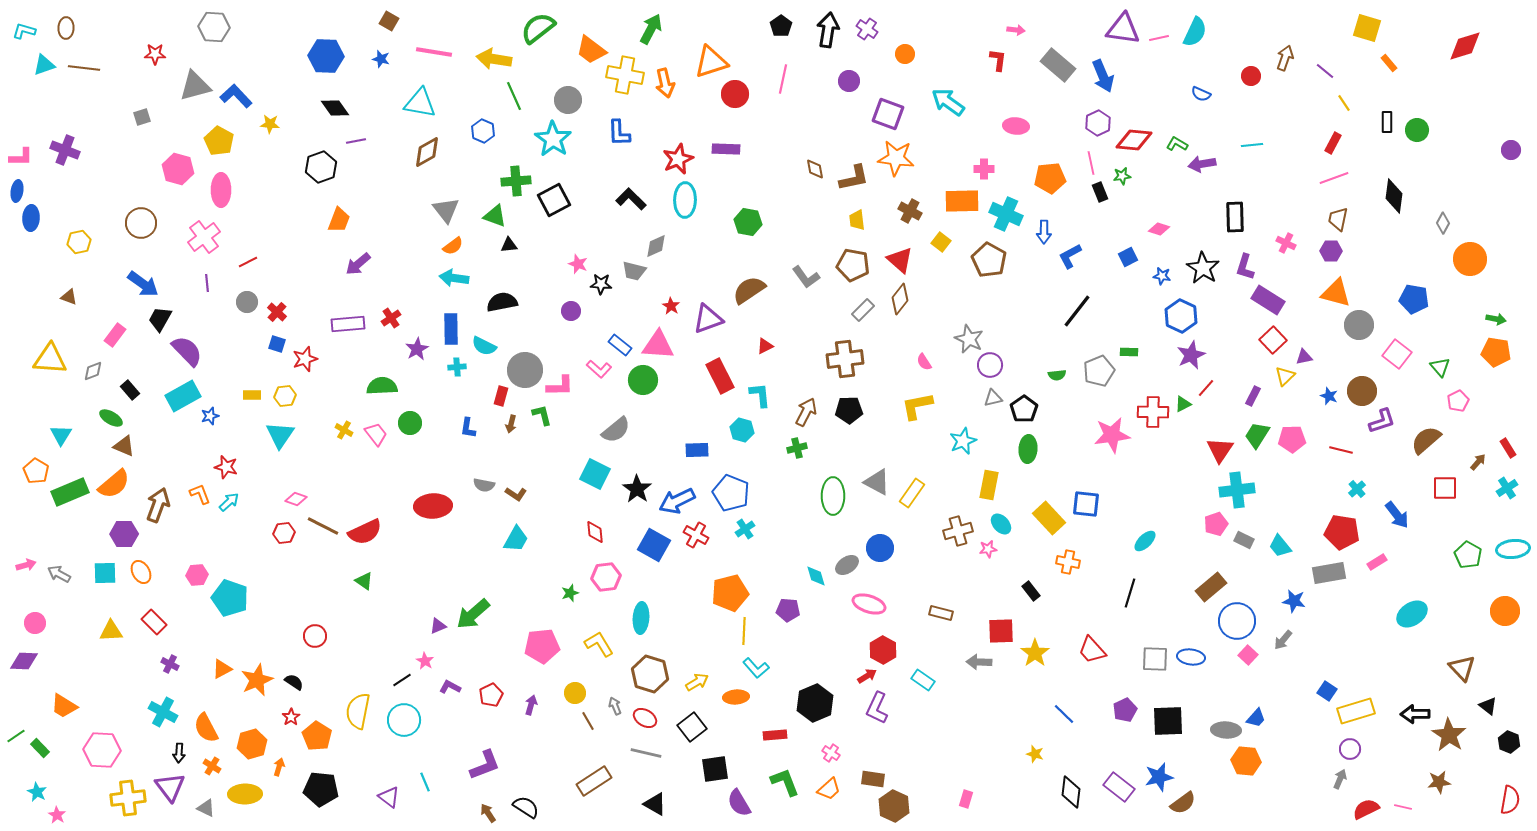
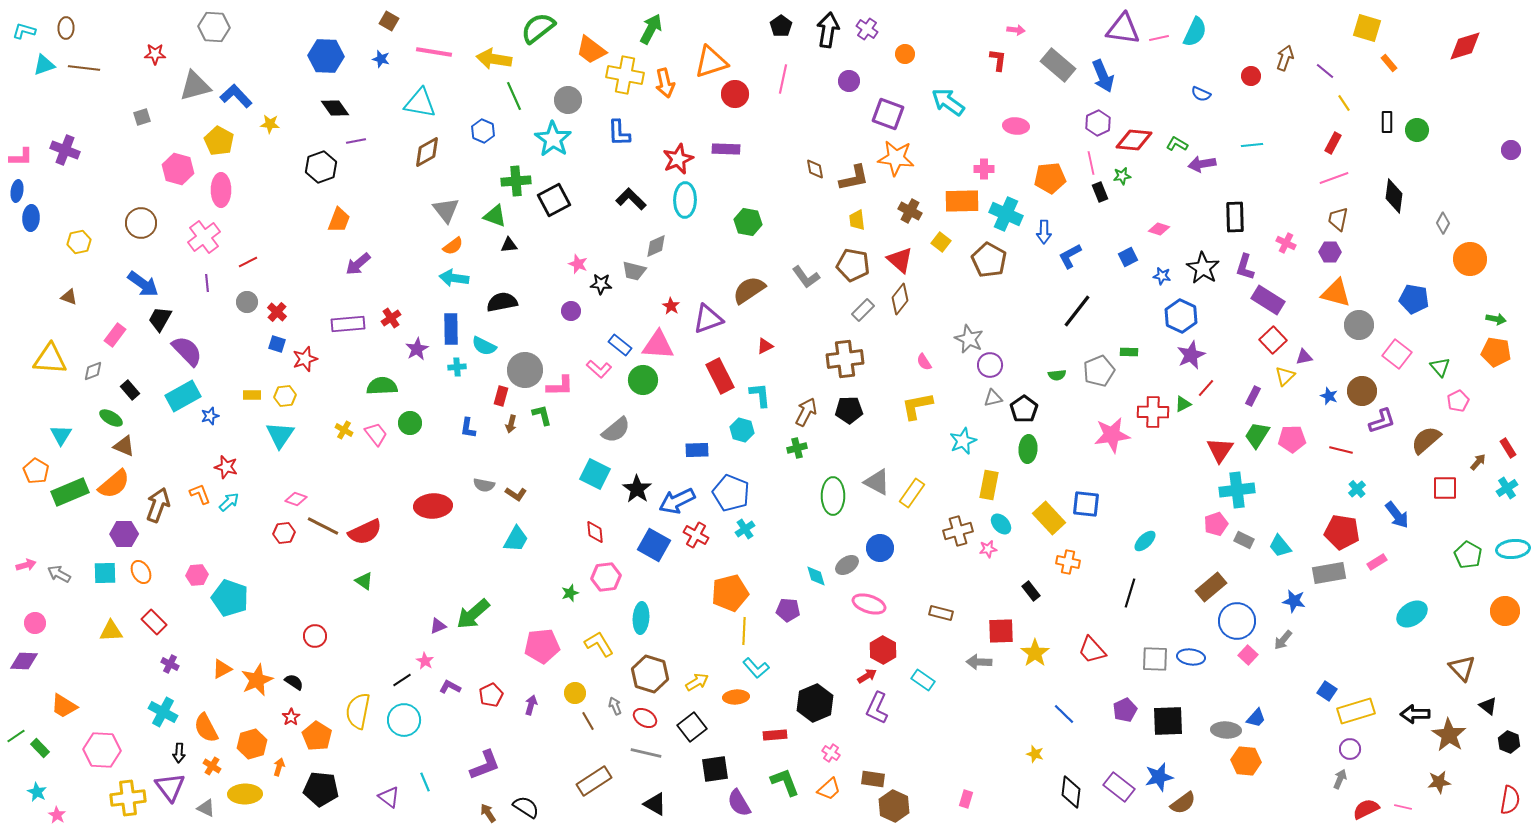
purple hexagon at (1331, 251): moved 1 px left, 1 px down
